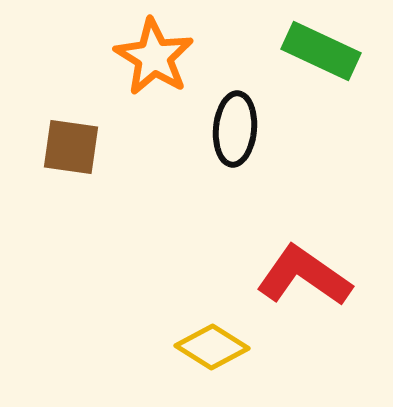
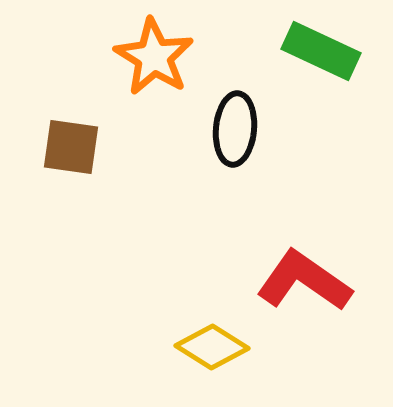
red L-shape: moved 5 px down
